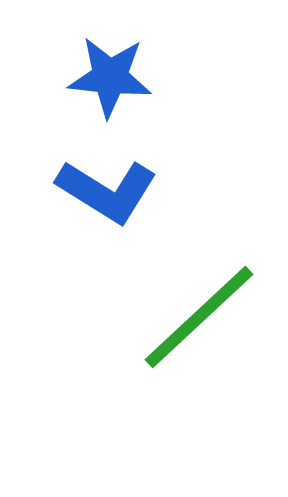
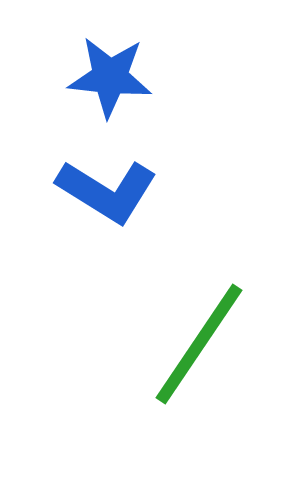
green line: moved 27 px down; rotated 13 degrees counterclockwise
